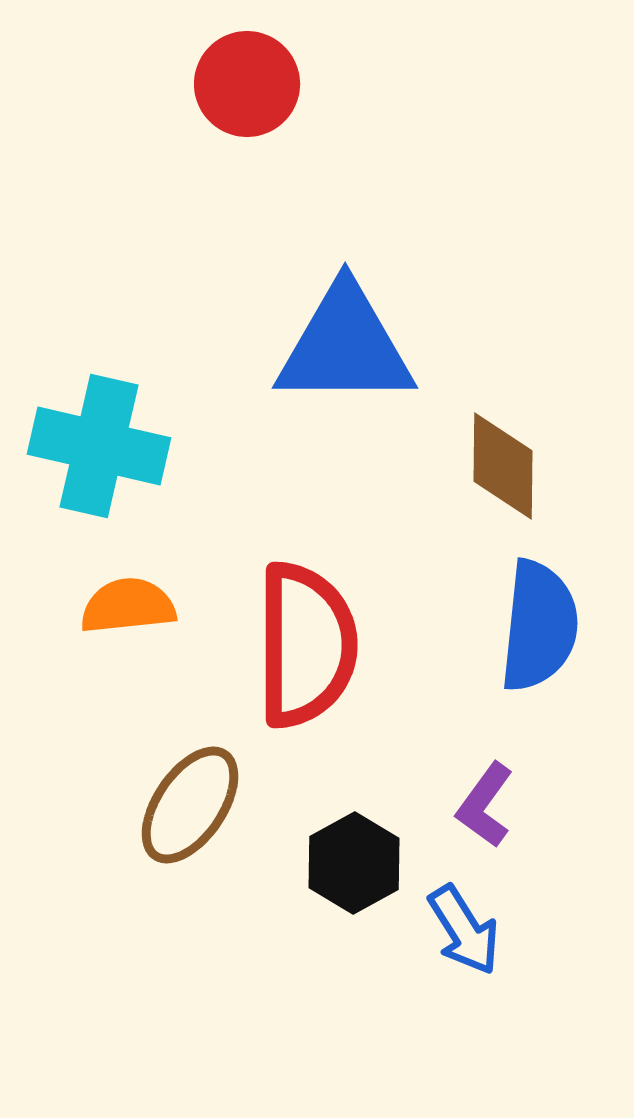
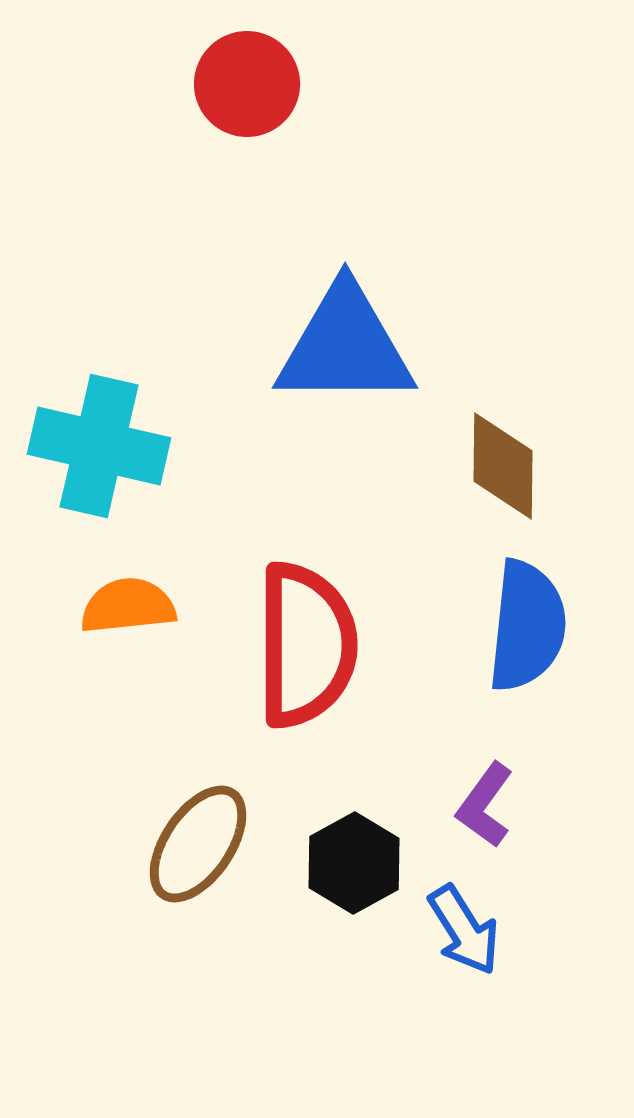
blue semicircle: moved 12 px left
brown ellipse: moved 8 px right, 39 px down
